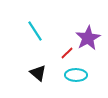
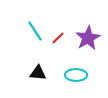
red line: moved 9 px left, 15 px up
black triangle: rotated 36 degrees counterclockwise
